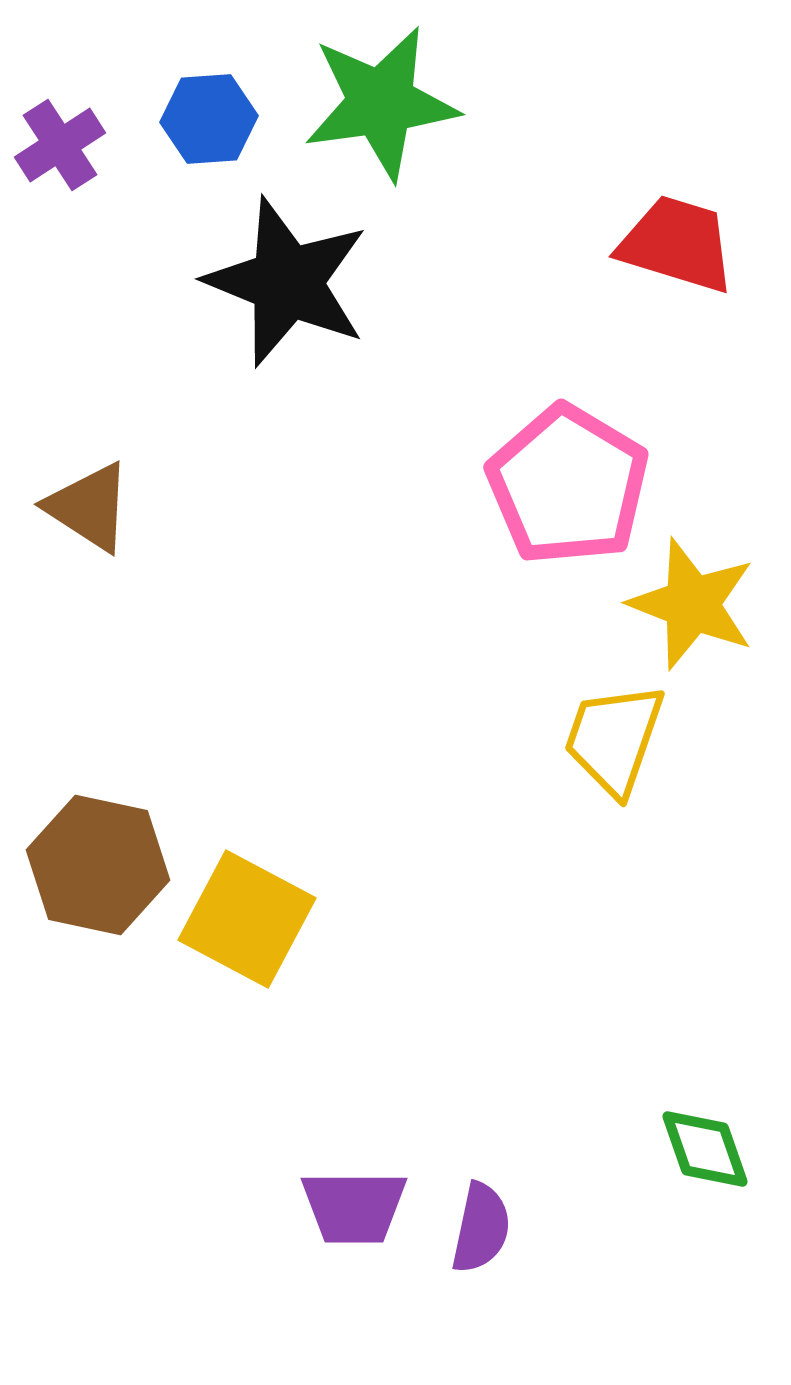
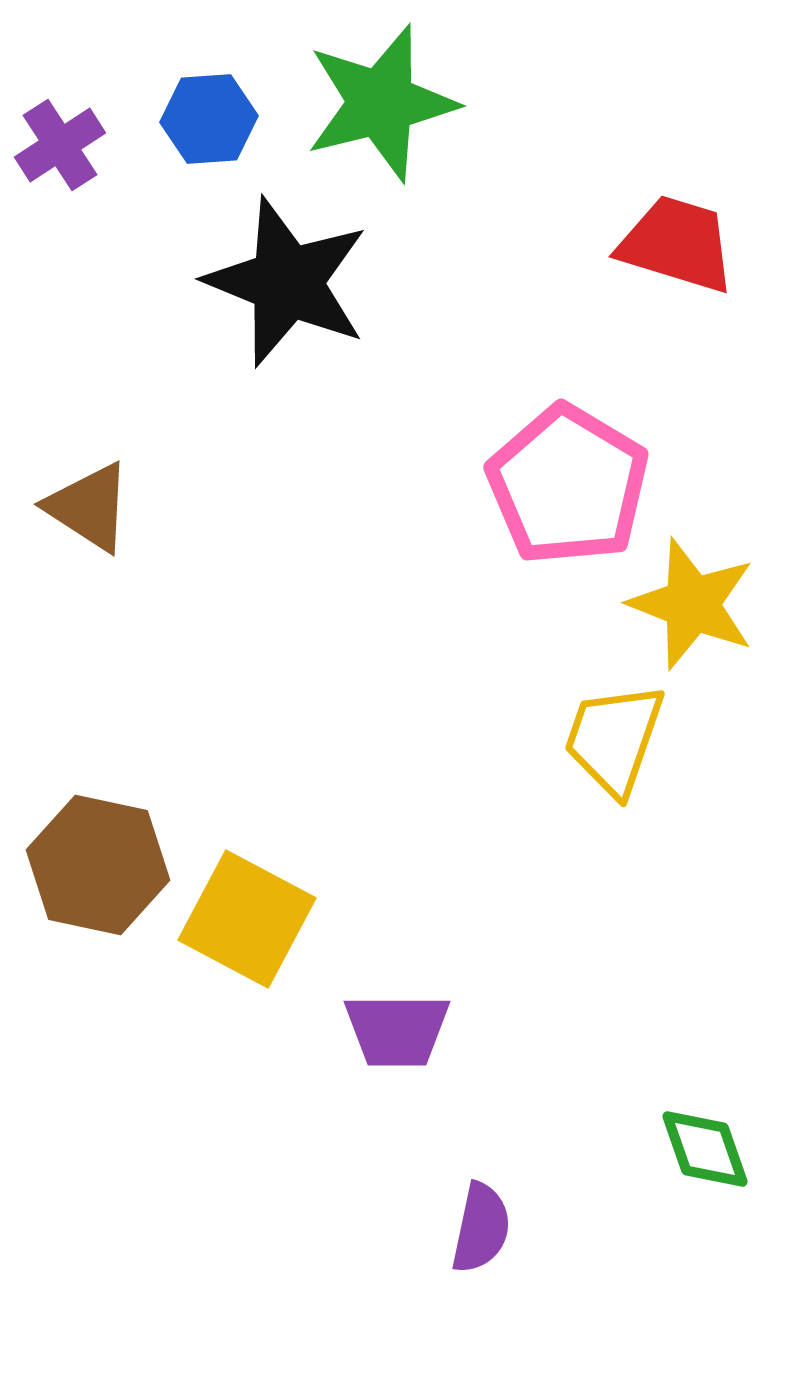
green star: rotated 6 degrees counterclockwise
purple trapezoid: moved 43 px right, 177 px up
